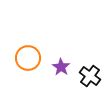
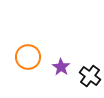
orange circle: moved 1 px up
